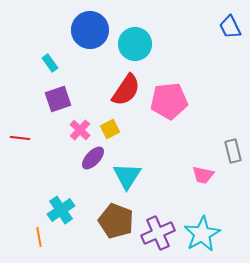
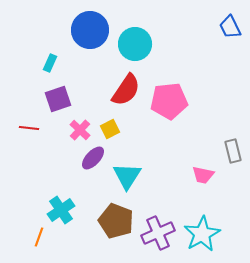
cyan rectangle: rotated 60 degrees clockwise
red line: moved 9 px right, 10 px up
orange line: rotated 30 degrees clockwise
